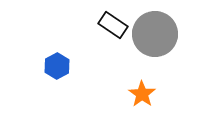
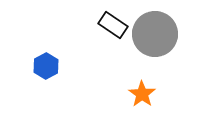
blue hexagon: moved 11 px left
